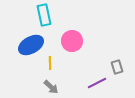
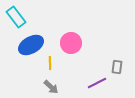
cyan rectangle: moved 28 px left, 2 px down; rotated 25 degrees counterclockwise
pink circle: moved 1 px left, 2 px down
gray rectangle: rotated 24 degrees clockwise
